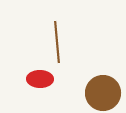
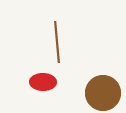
red ellipse: moved 3 px right, 3 px down
